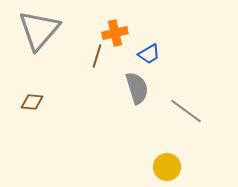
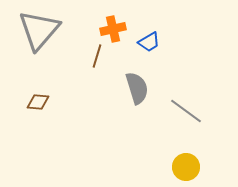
orange cross: moved 2 px left, 4 px up
blue trapezoid: moved 12 px up
brown diamond: moved 6 px right
yellow circle: moved 19 px right
